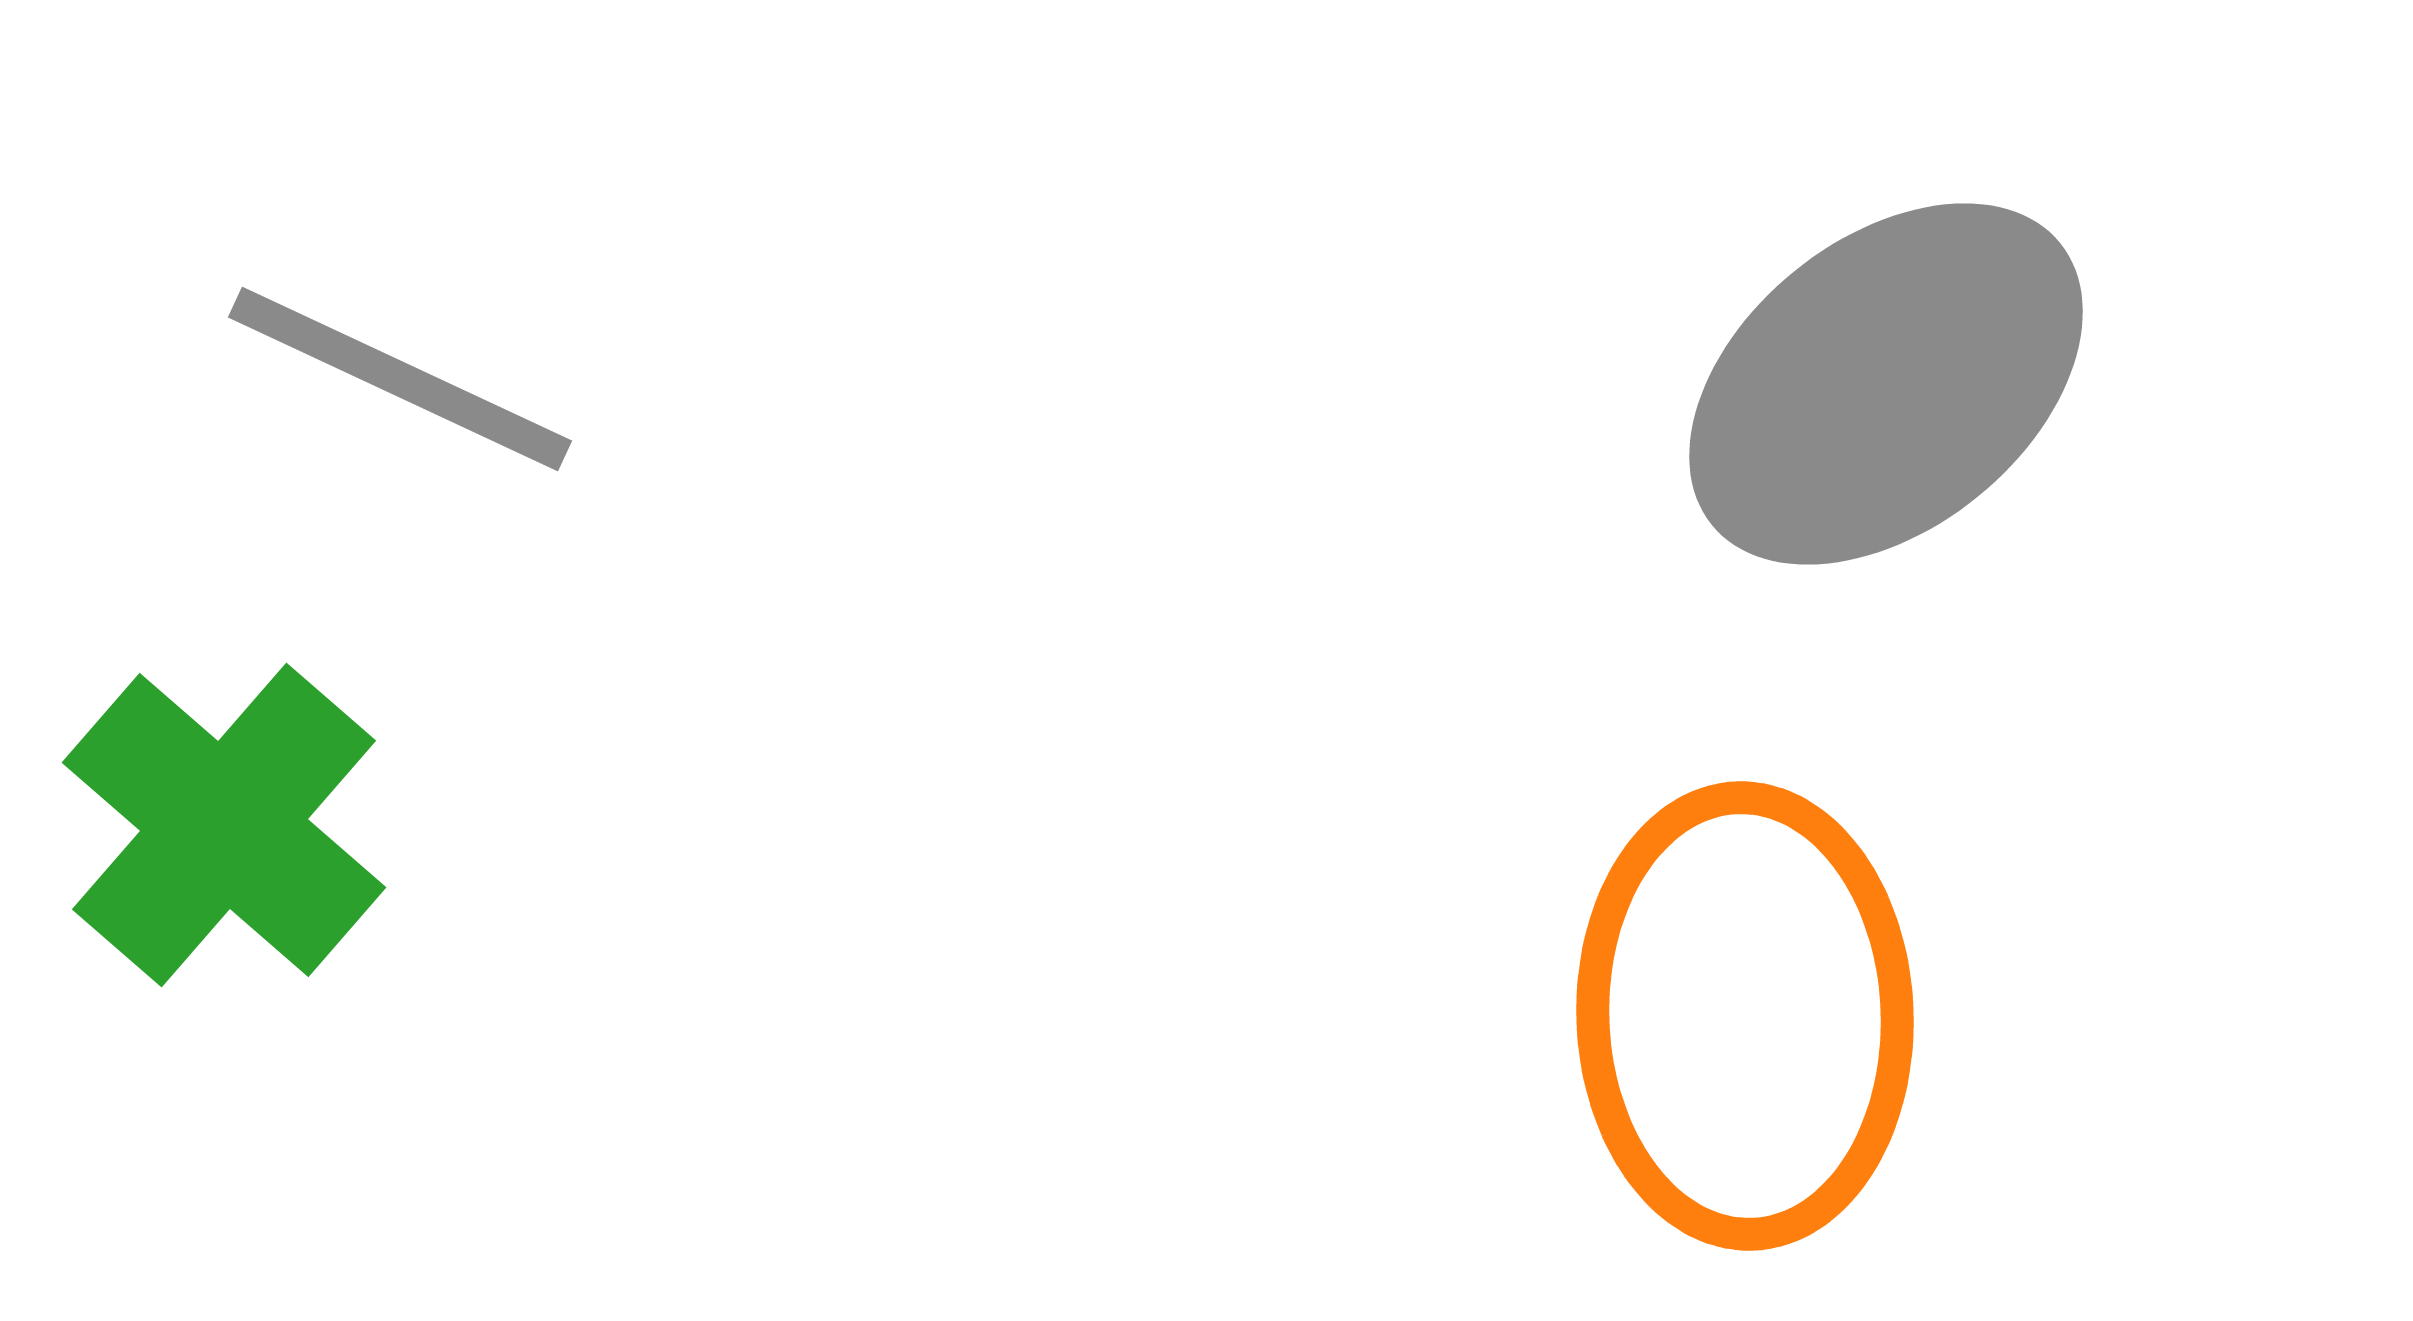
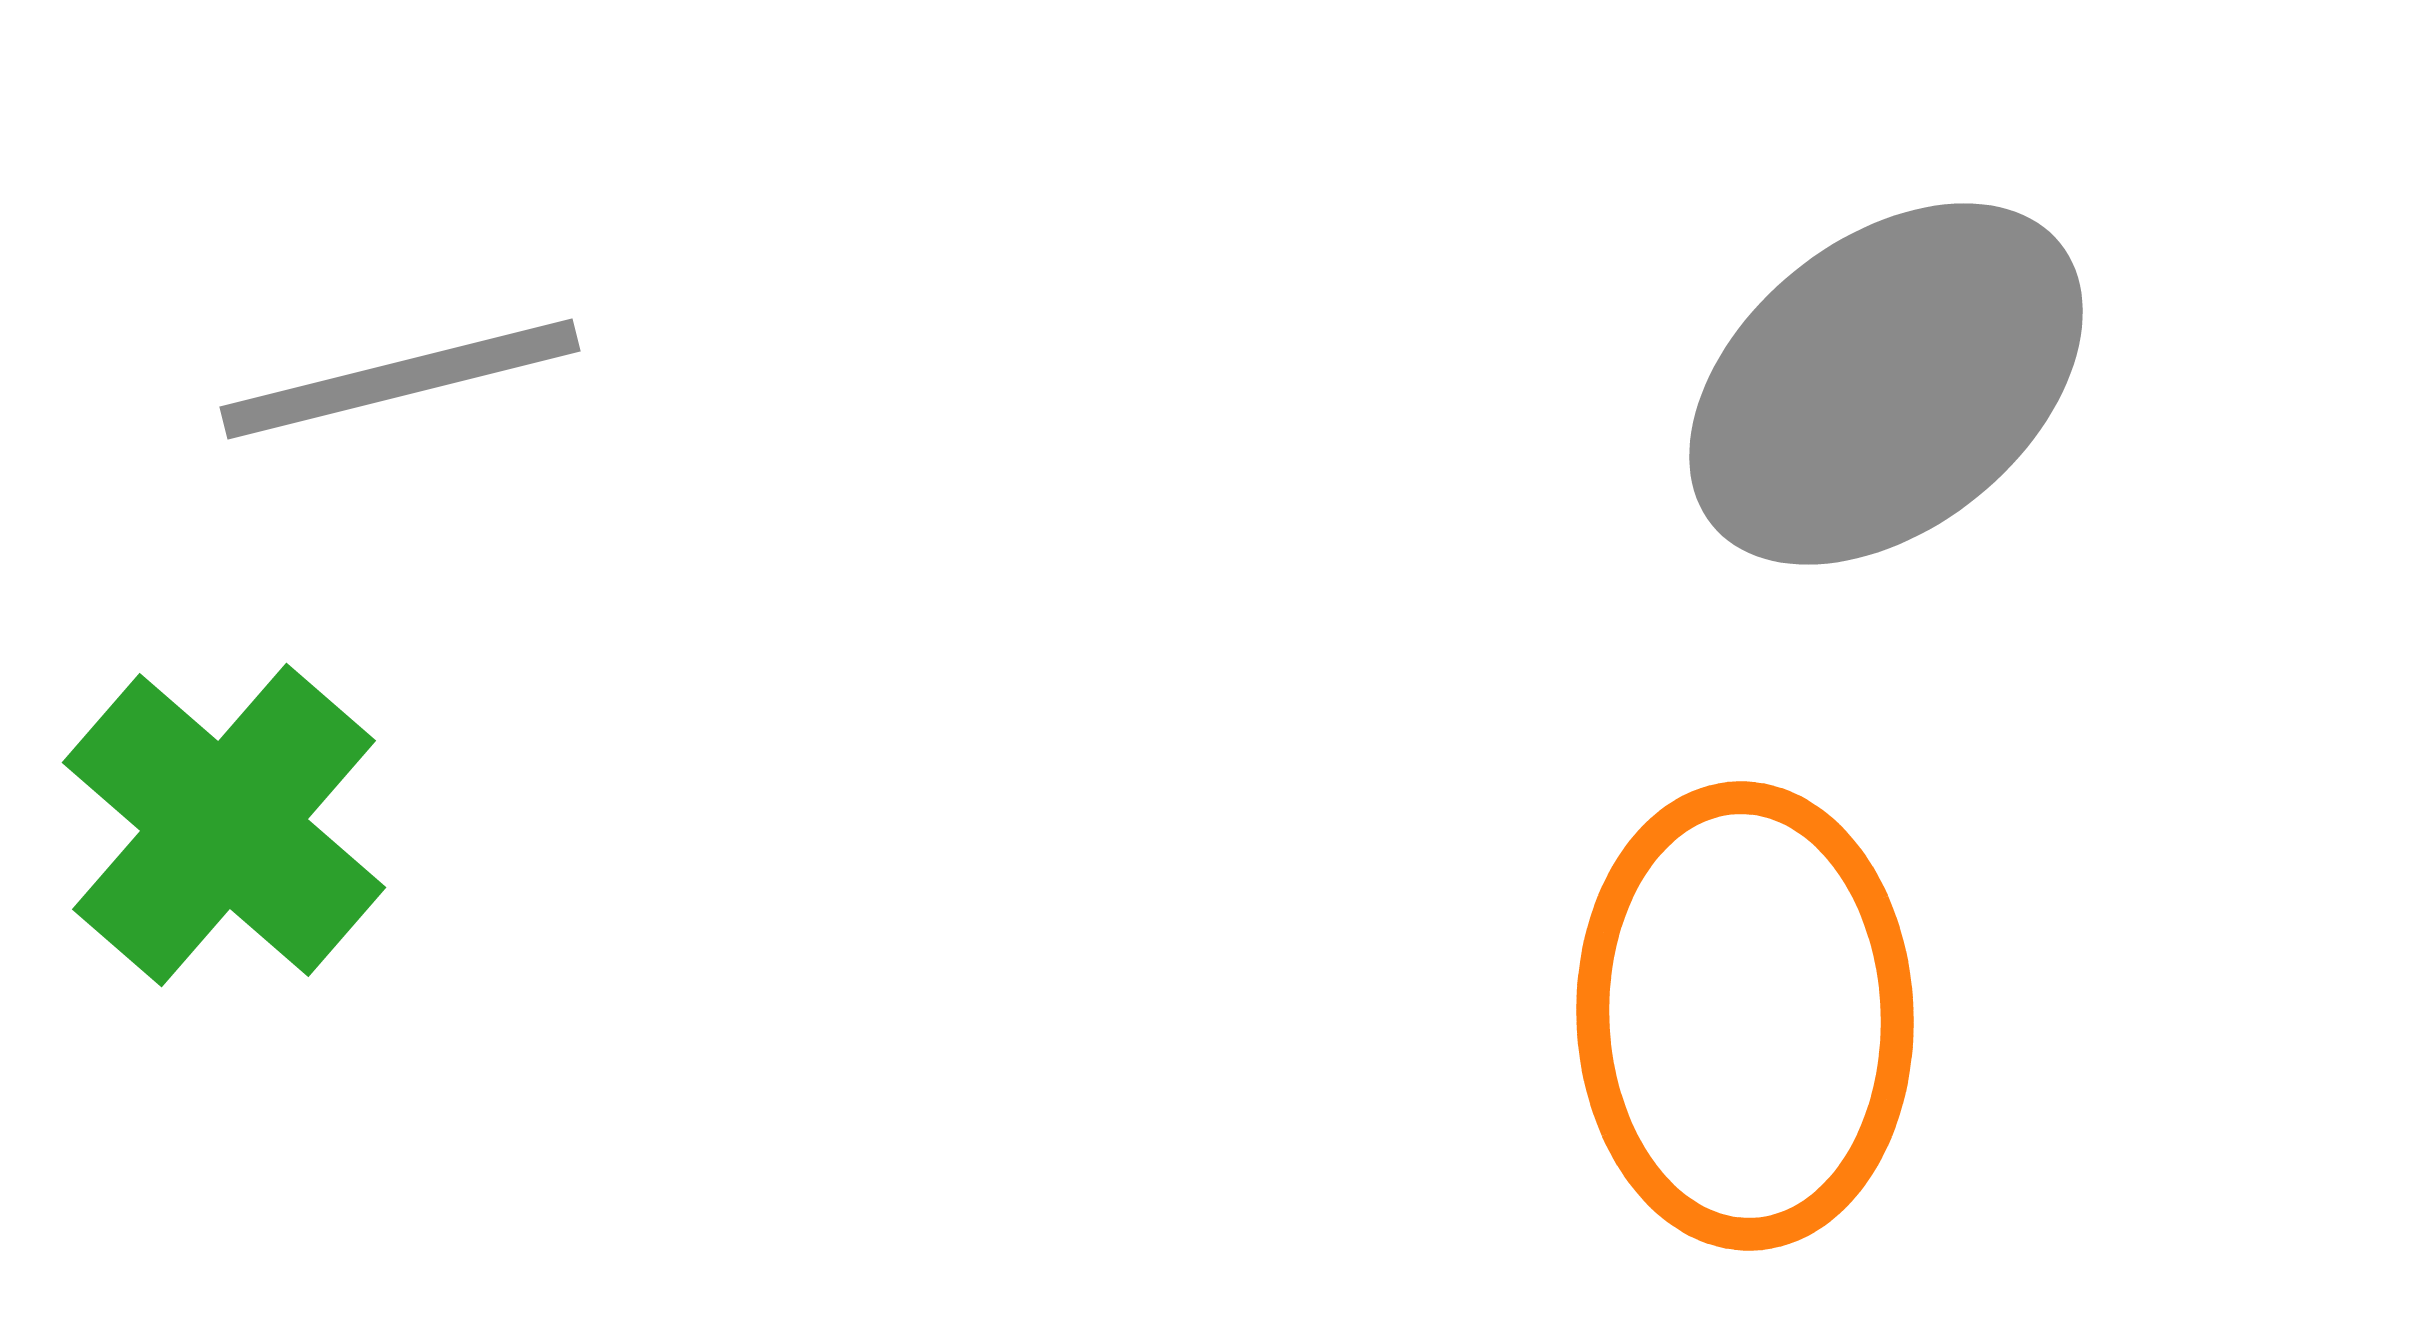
gray line: rotated 39 degrees counterclockwise
